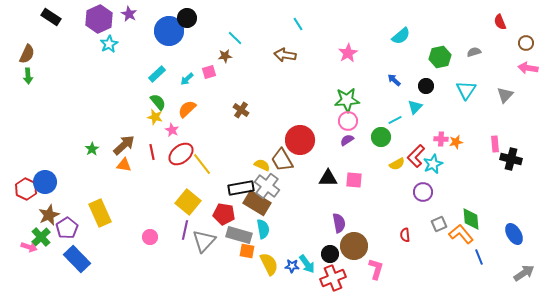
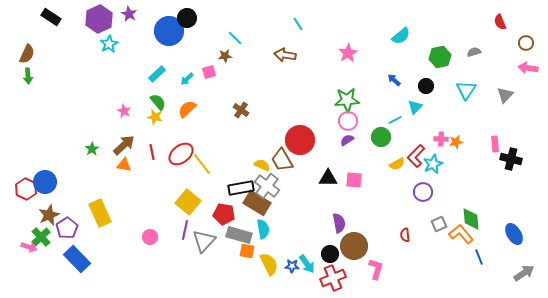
pink star at (172, 130): moved 48 px left, 19 px up
